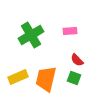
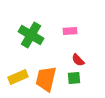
green cross: rotated 30 degrees counterclockwise
red semicircle: moved 1 px right
green square: rotated 24 degrees counterclockwise
